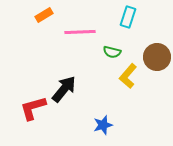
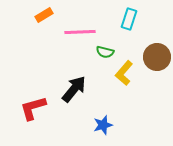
cyan rectangle: moved 1 px right, 2 px down
green semicircle: moved 7 px left
yellow L-shape: moved 4 px left, 3 px up
black arrow: moved 10 px right
